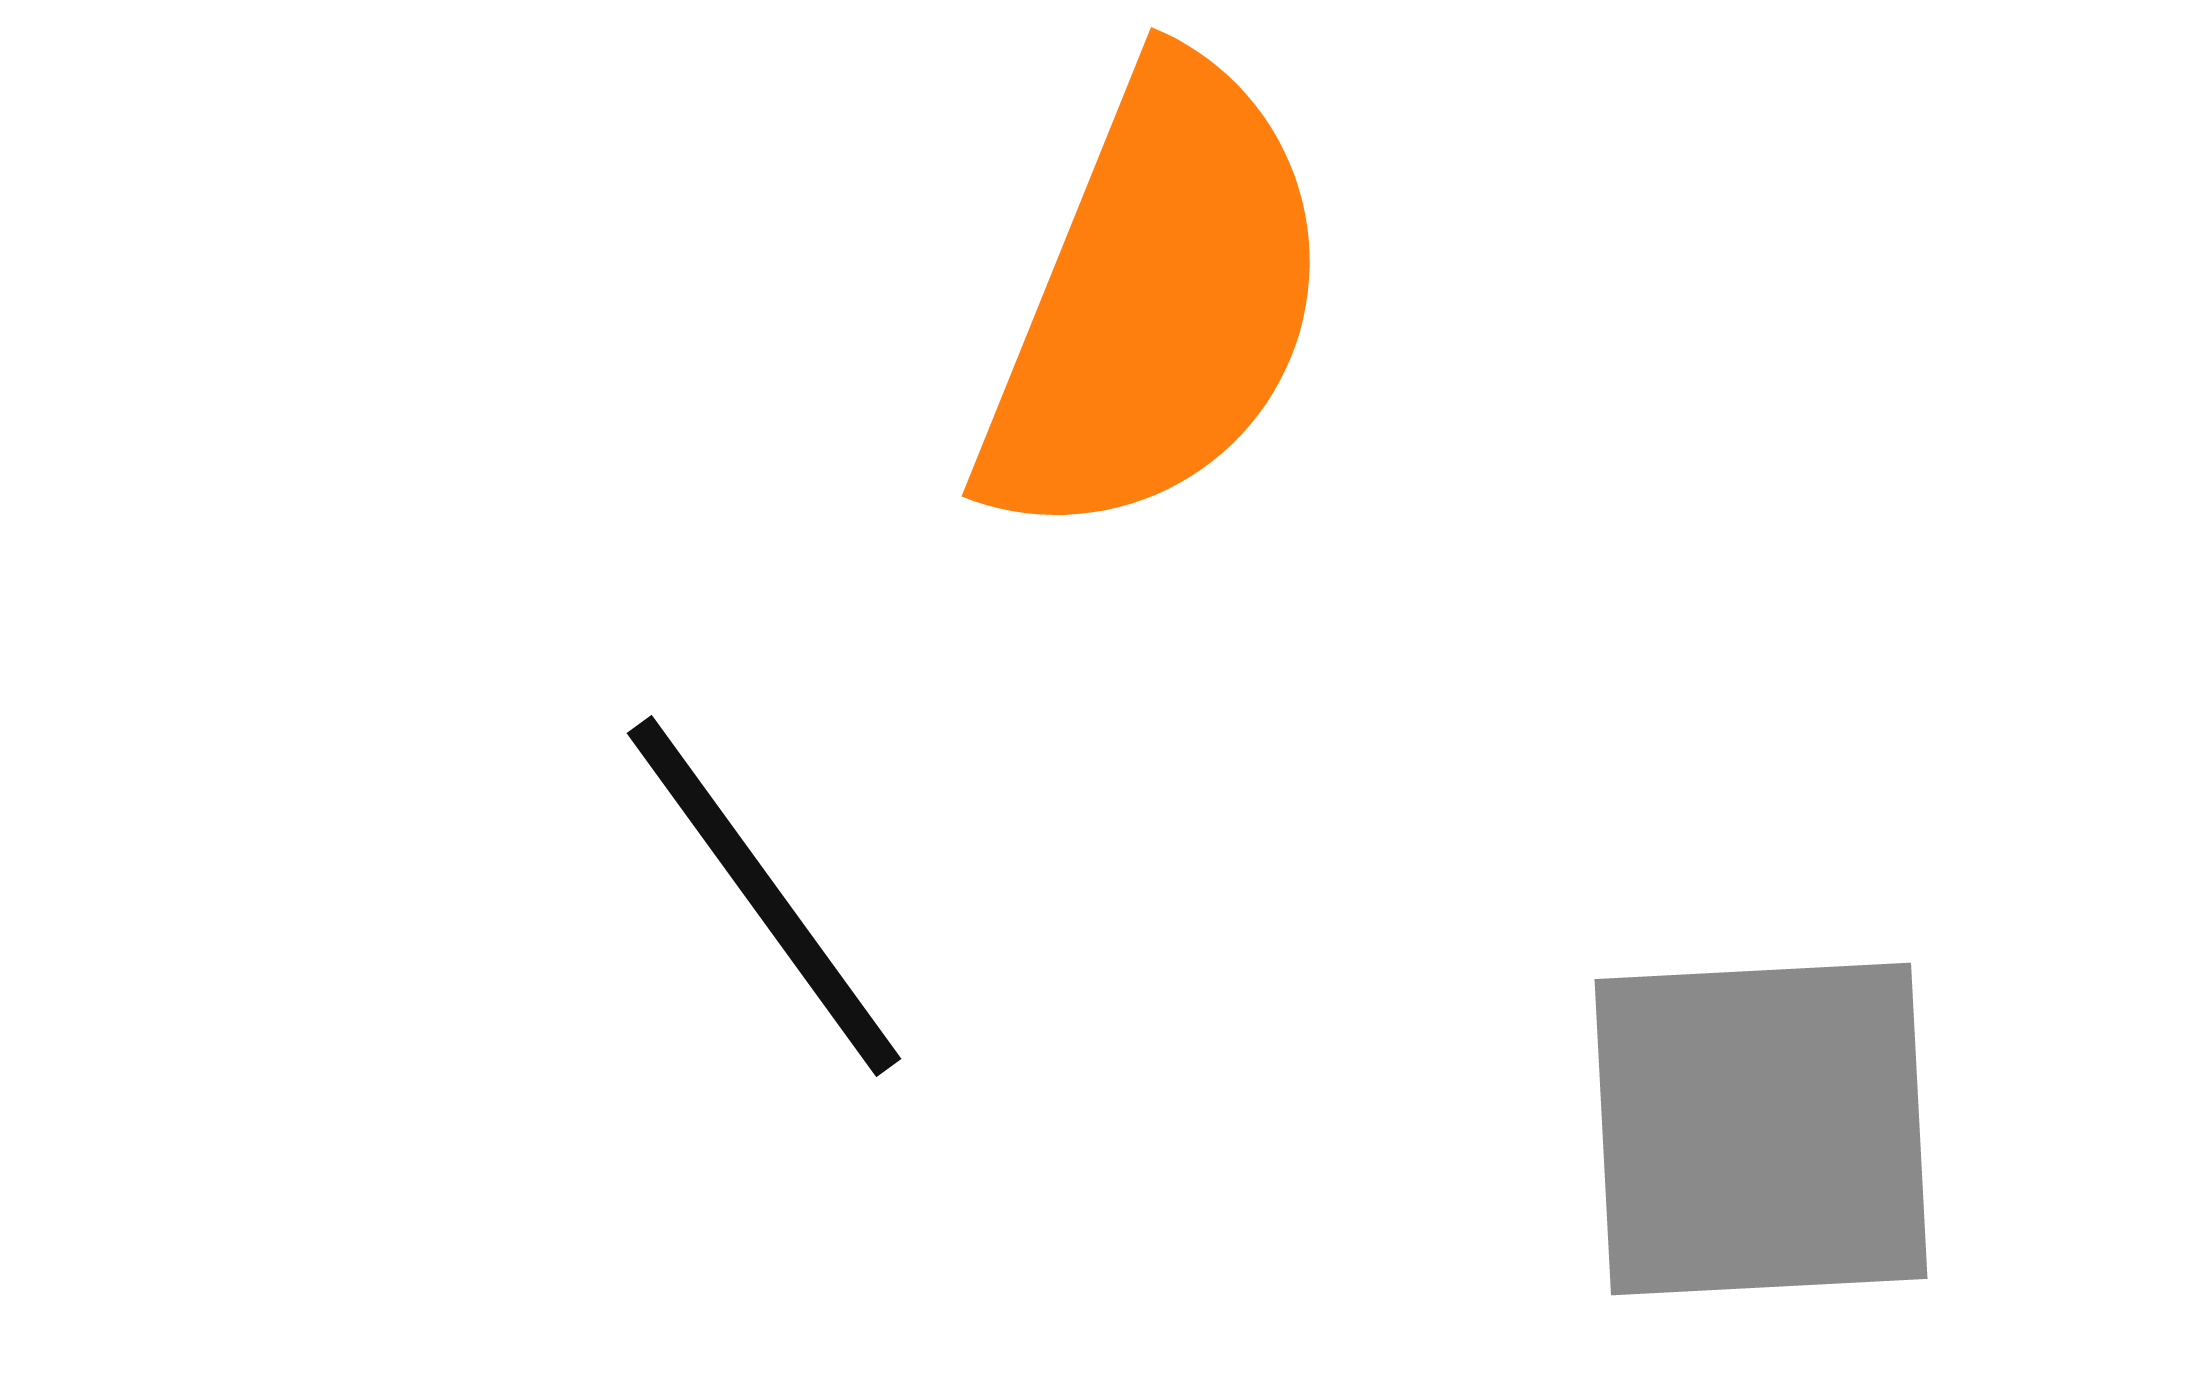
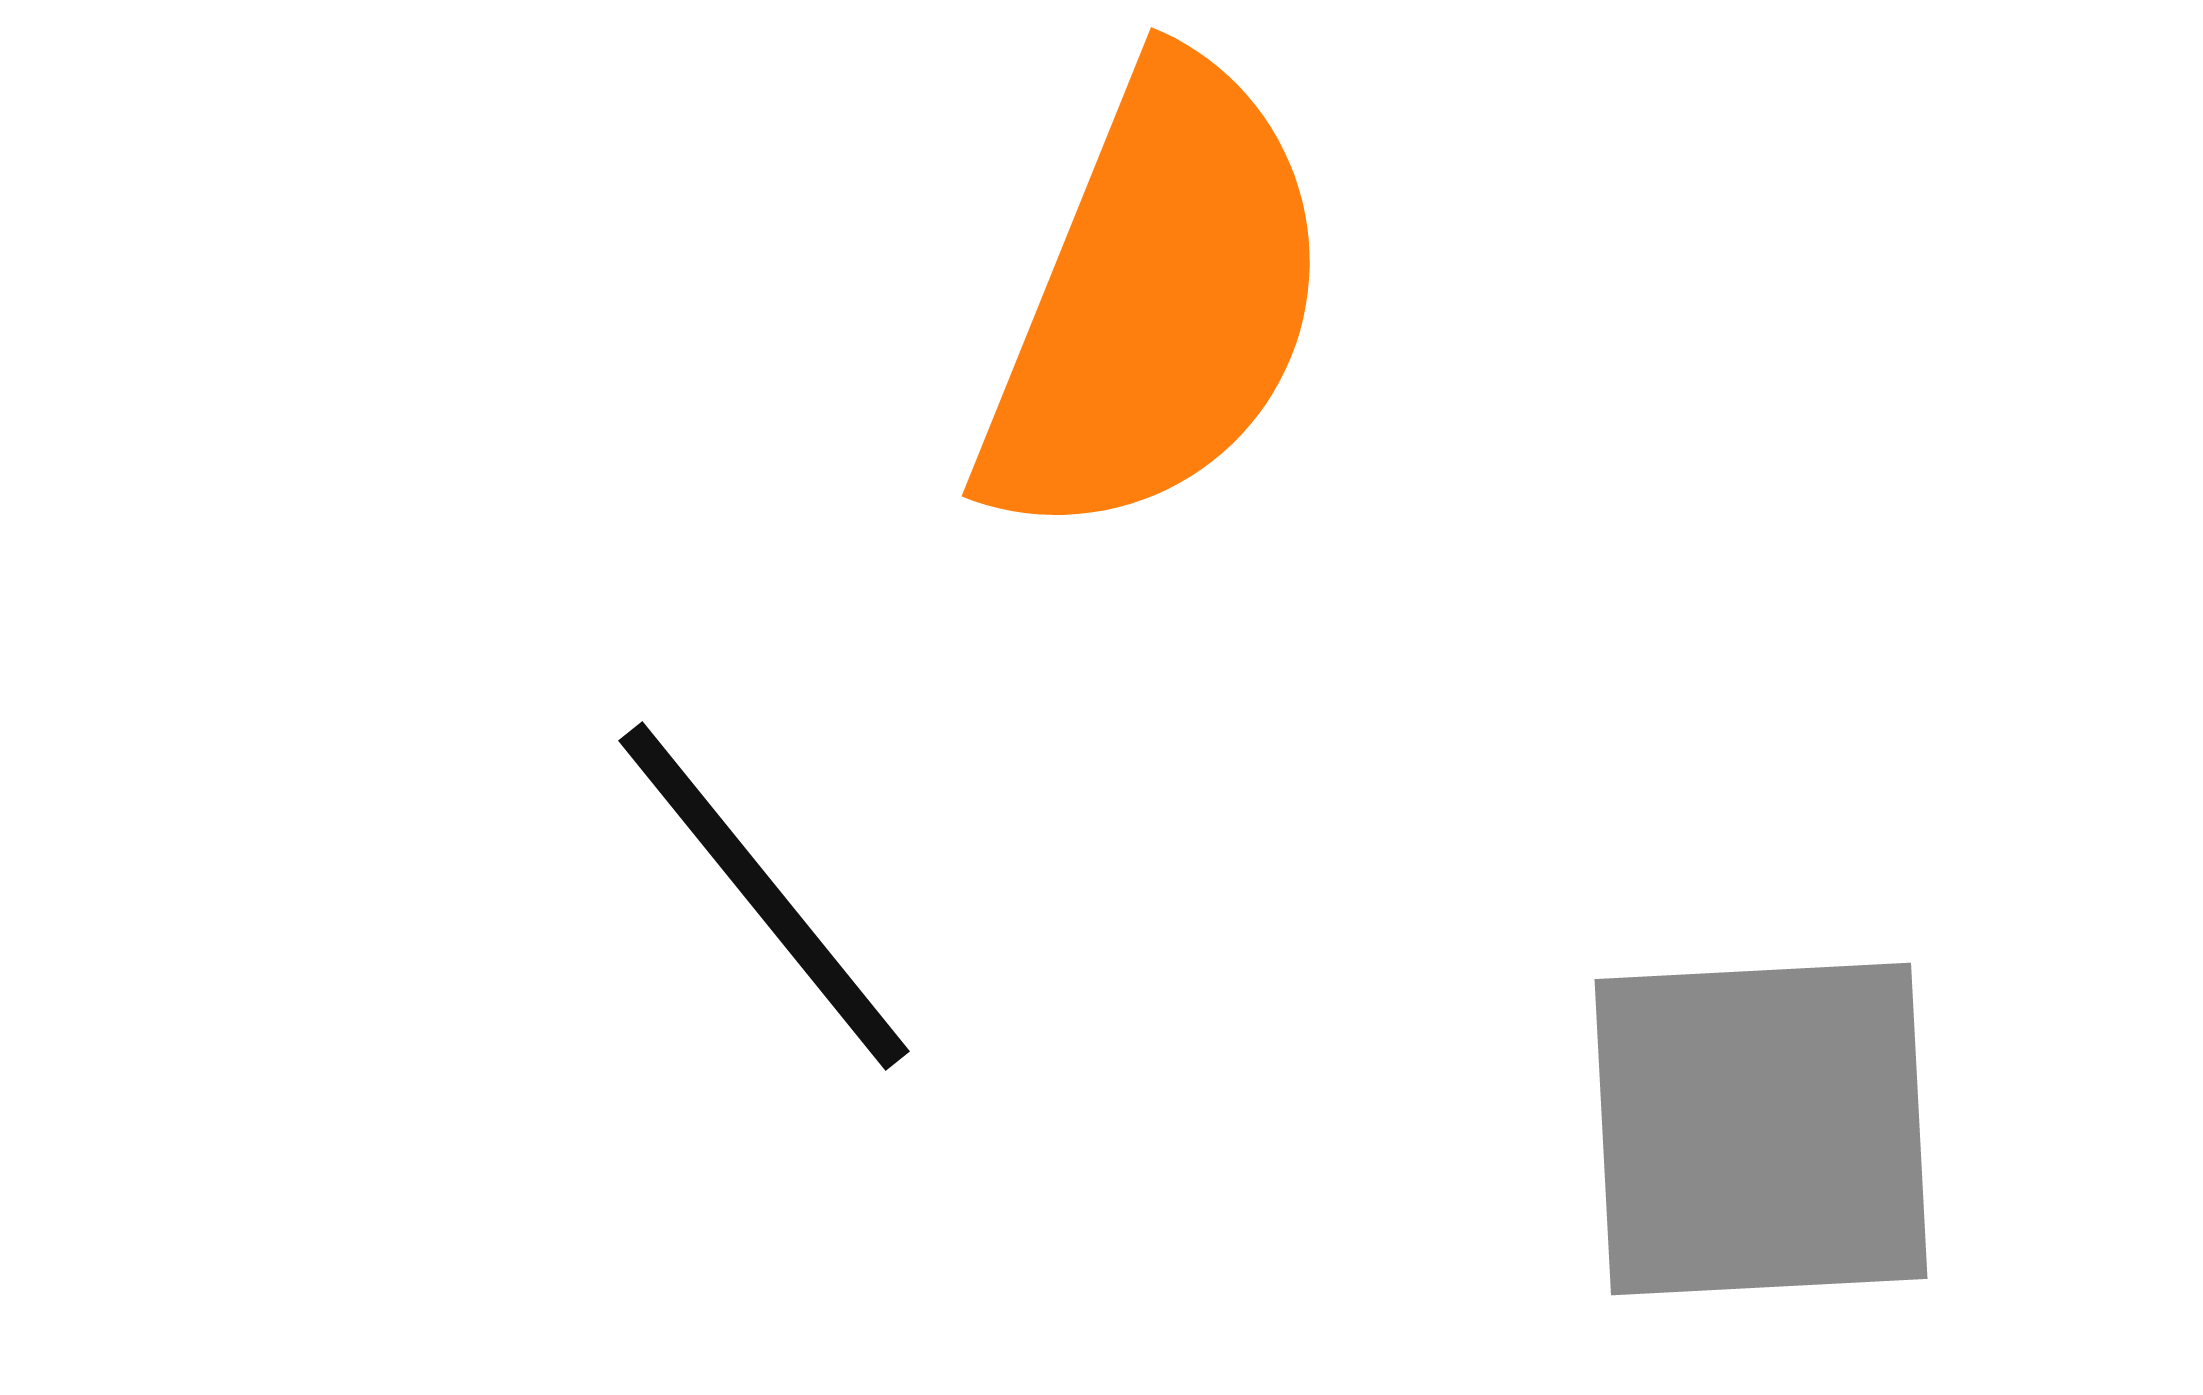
black line: rotated 3 degrees counterclockwise
